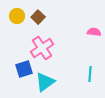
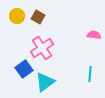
brown square: rotated 16 degrees counterclockwise
pink semicircle: moved 3 px down
blue square: rotated 18 degrees counterclockwise
